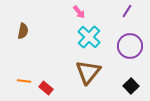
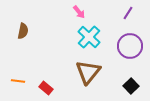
purple line: moved 1 px right, 2 px down
orange line: moved 6 px left
